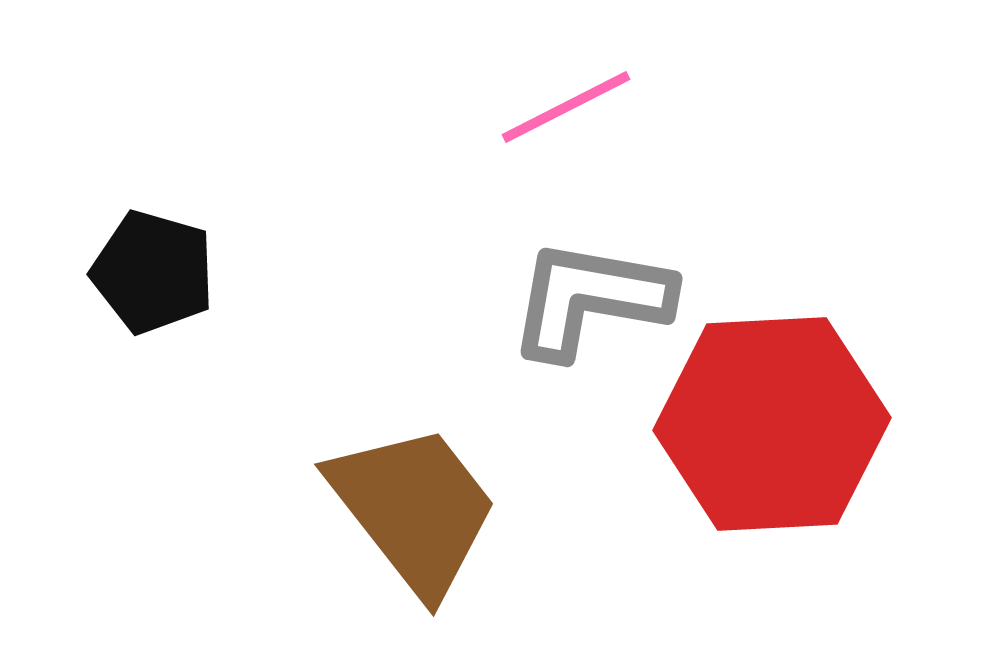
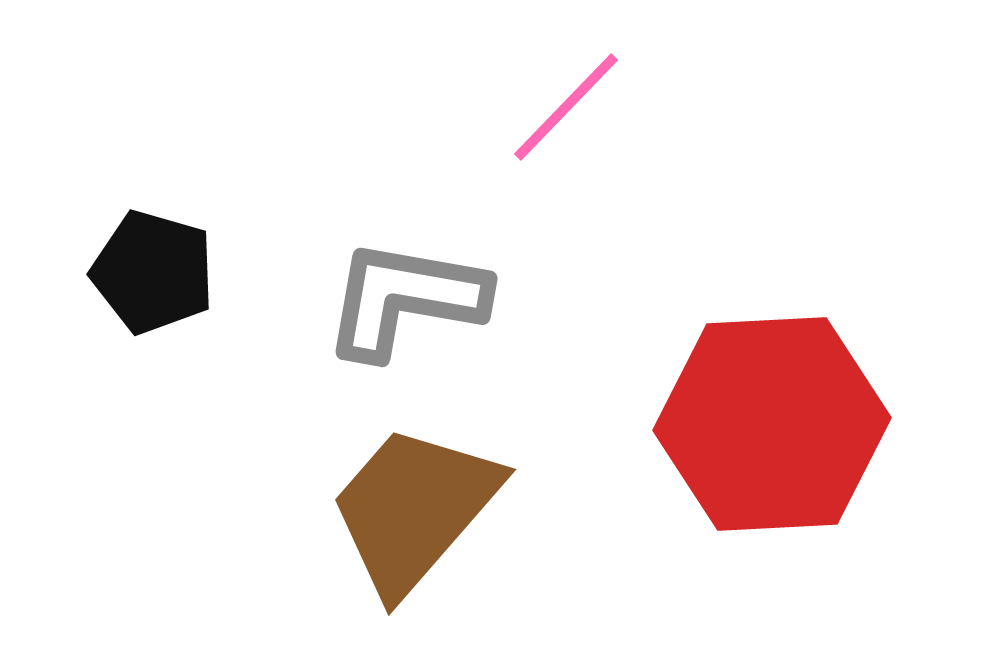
pink line: rotated 19 degrees counterclockwise
gray L-shape: moved 185 px left
brown trapezoid: rotated 101 degrees counterclockwise
